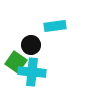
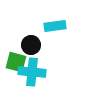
green square: rotated 20 degrees counterclockwise
